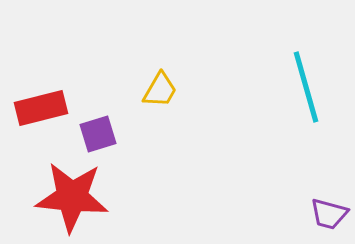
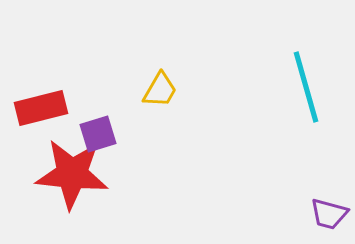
red star: moved 23 px up
